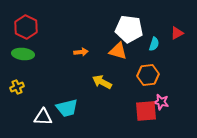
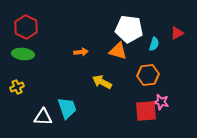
cyan trapezoid: rotated 95 degrees counterclockwise
